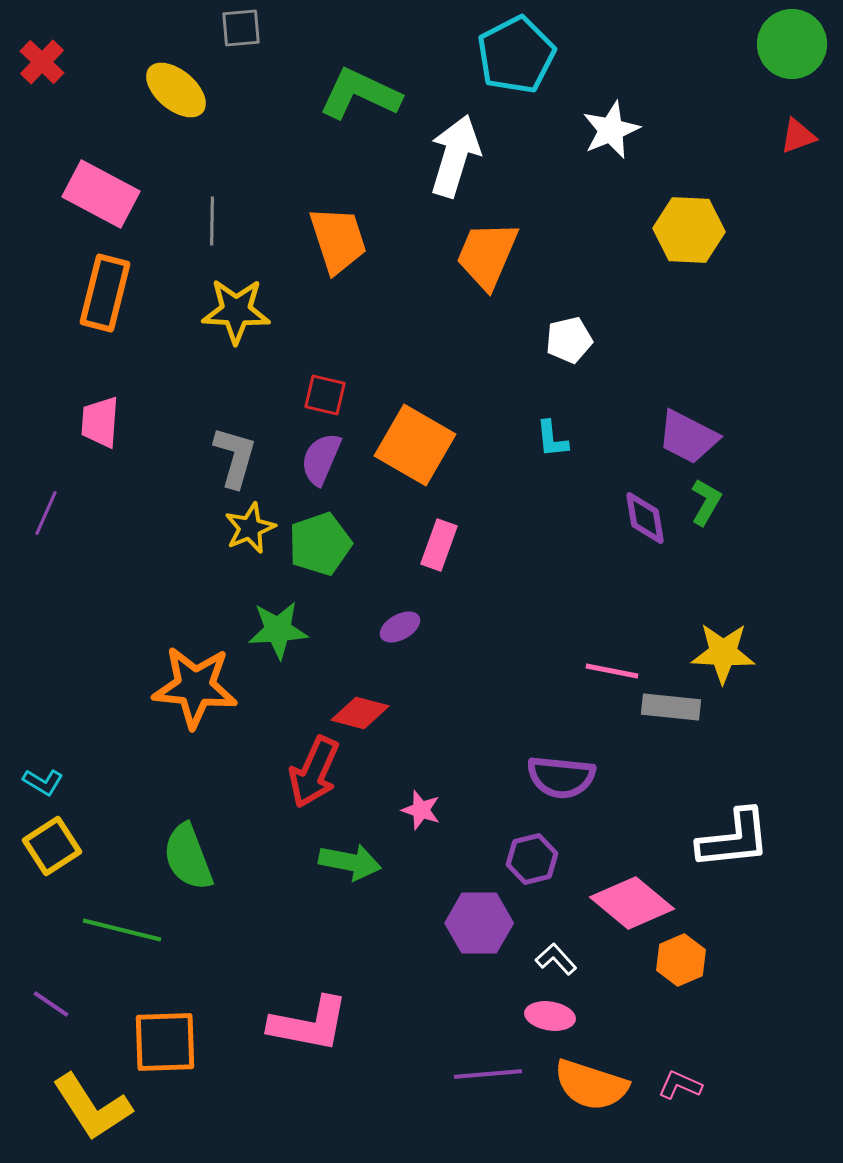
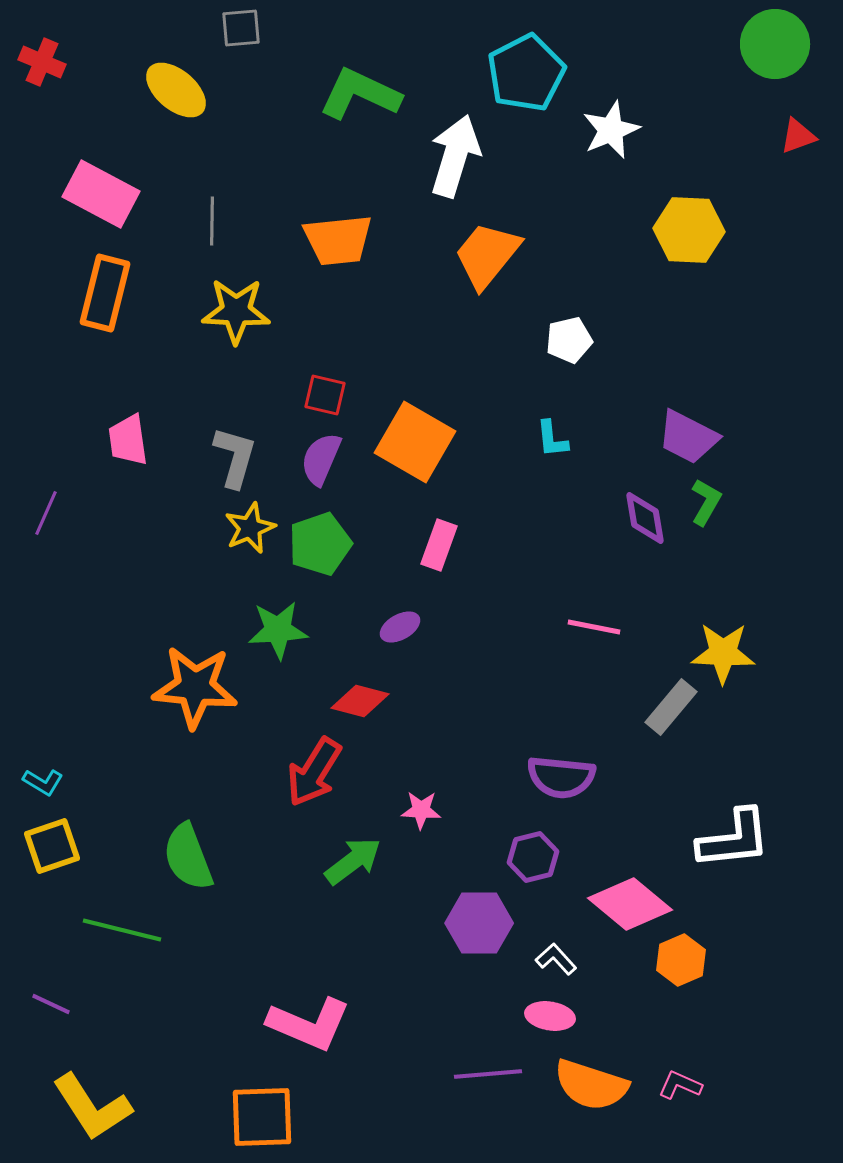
green circle at (792, 44): moved 17 px left
cyan pentagon at (516, 55): moved 10 px right, 18 px down
red cross at (42, 62): rotated 21 degrees counterclockwise
orange trapezoid at (338, 240): rotated 102 degrees clockwise
orange trapezoid at (487, 255): rotated 16 degrees clockwise
pink trapezoid at (100, 422): moved 28 px right, 18 px down; rotated 12 degrees counterclockwise
orange square at (415, 445): moved 3 px up
pink line at (612, 671): moved 18 px left, 44 px up
gray rectangle at (671, 707): rotated 56 degrees counterclockwise
red diamond at (360, 713): moved 12 px up
red arrow at (314, 772): rotated 8 degrees clockwise
pink star at (421, 810): rotated 15 degrees counterclockwise
yellow square at (52, 846): rotated 14 degrees clockwise
purple hexagon at (532, 859): moved 1 px right, 2 px up
green arrow at (350, 862): moved 3 px right, 1 px up; rotated 48 degrees counterclockwise
pink diamond at (632, 903): moved 2 px left, 1 px down
purple line at (51, 1004): rotated 9 degrees counterclockwise
pink L-shape at (309, 1024): rotated 12 degrees clockwise
orange square at (165, 1042): moved 97 px right, 75 px down
